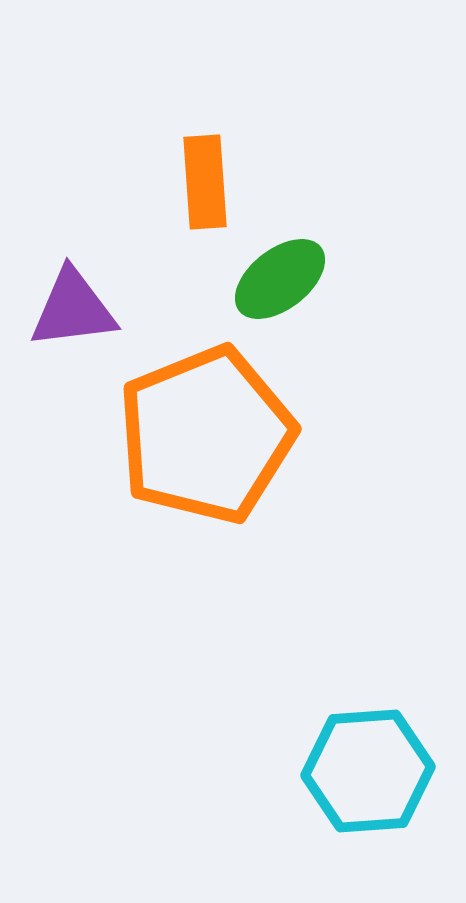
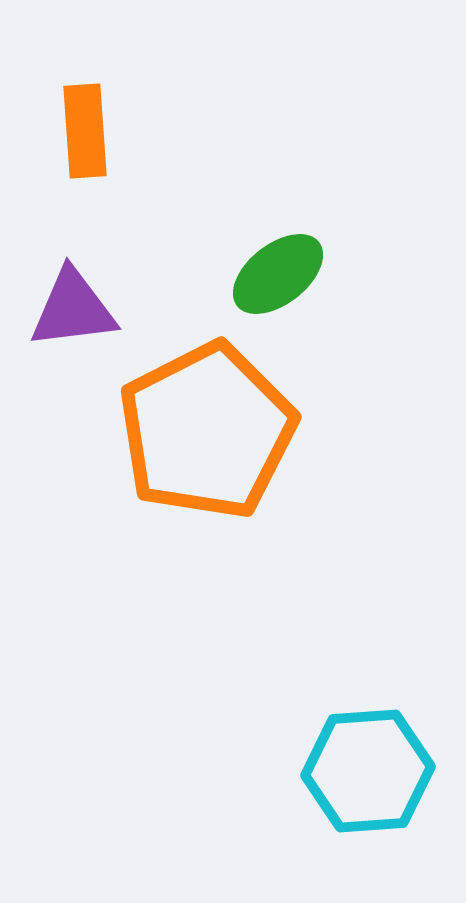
orange rectangle: moved 120 px left, 51 px up
green ellipse: moved 2 px left, 5 px up
orange pentagon: moved 1 px right, 4 px up; rotated 5 degrees counterclockwise
